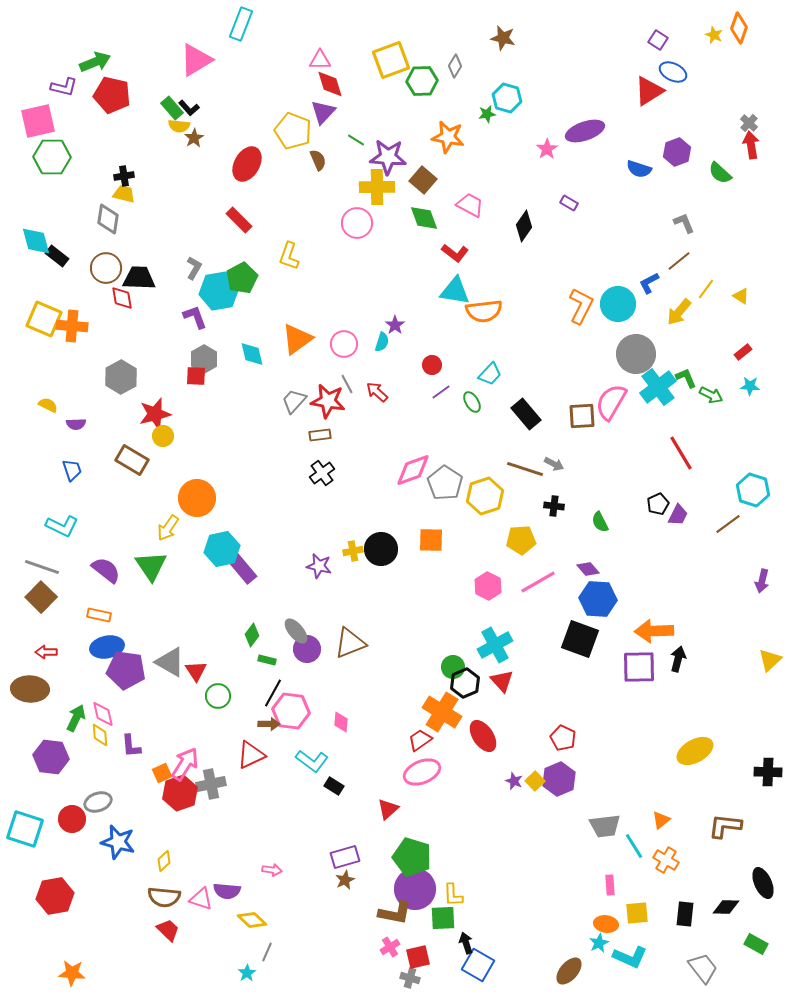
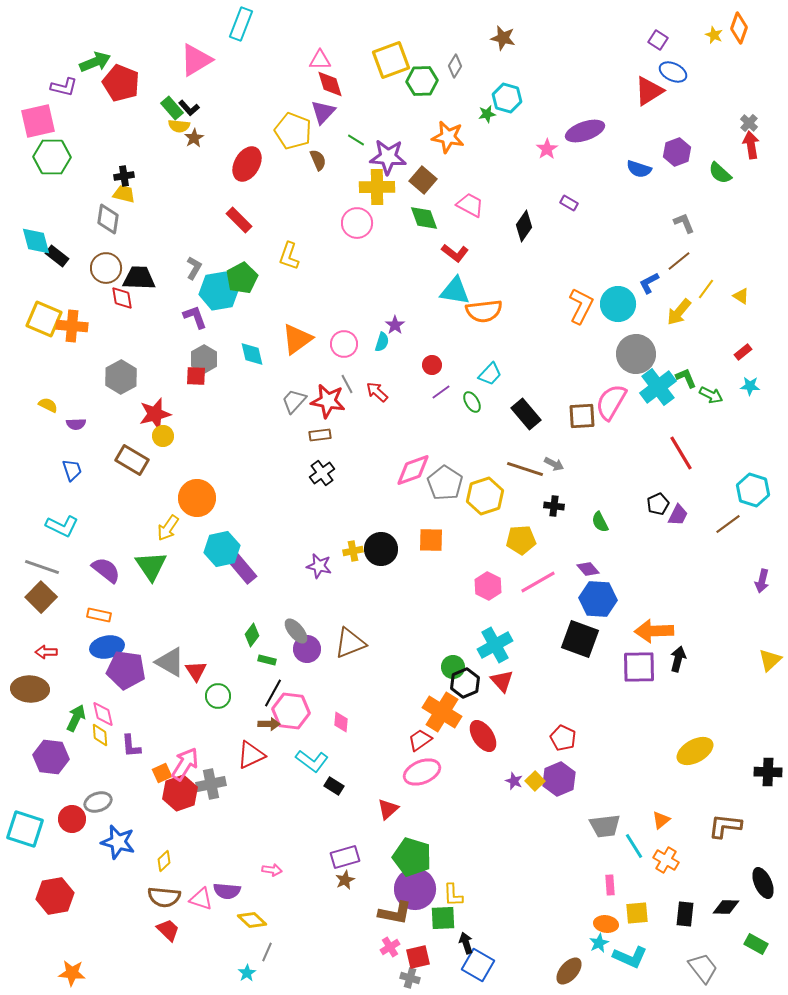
red pentagon at (112, 95): moved 9 px right, 12 px up; rotated 9 degrees clockwise
